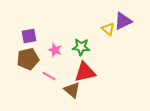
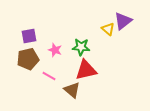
purple triangle: rotated 12 degrees counterclockwise
red triangle: moved 1 px right, 2 px up
